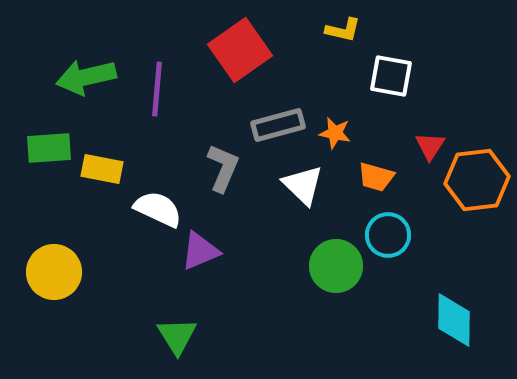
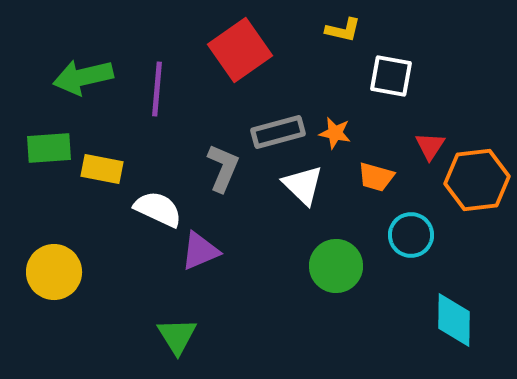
green arrow: moved 3 px left
gray rectangle: moved 7 px down
cyan circle: moved 23 px right
